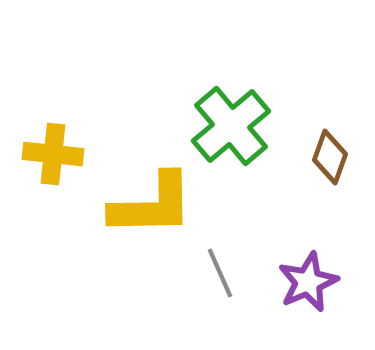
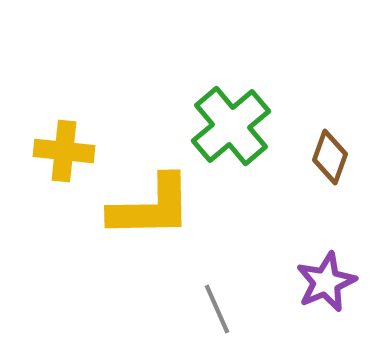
yellow cross: moved 11 px right, 3 px up
yellow L-shape: moved 1 px left, 2 px down
gray line: moved 3 px left, 36 px down
purple star: moved 18 px right
